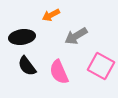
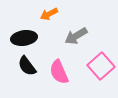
orange arrow: moved 2 px left, 1 px up
black ellipse: moved 2 px right, 1 px down
pink square: rotated 20 degrees clockwise
